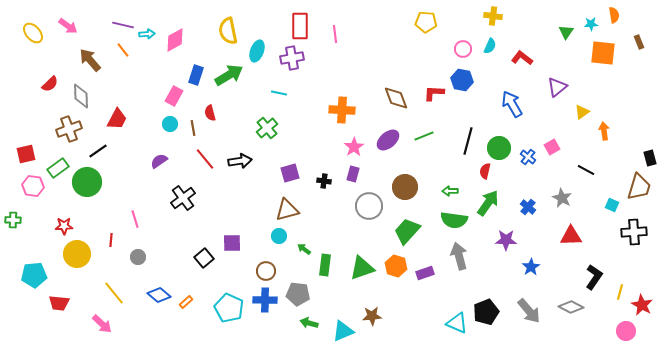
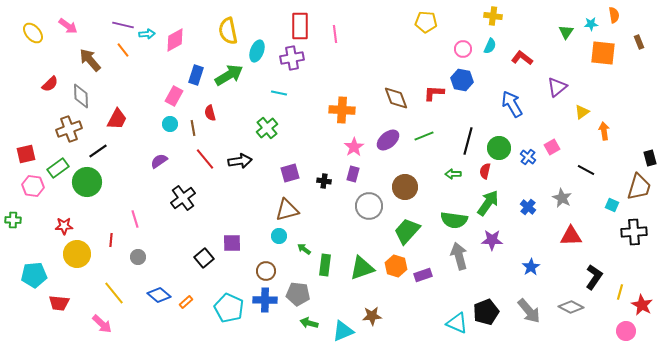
green arrow at (450, 191): moved 3 px right, 17 px up
purple star at (506, 240): moved 14 px left
purple rectangle at (425, 273): moved 2 px left, 2 px down
